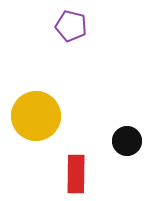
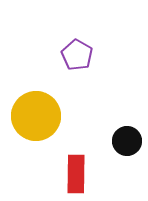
purple pentagon: moved 6 px right, 29 px down; rotated 16 degrees clockwise
